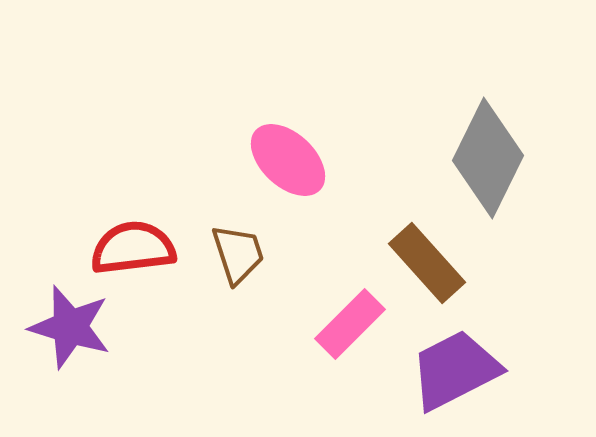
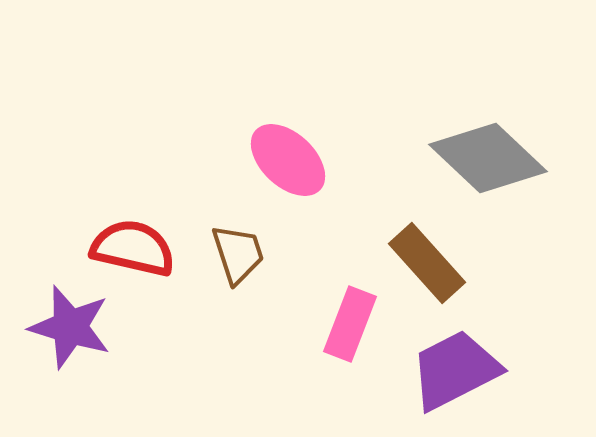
gray diamond: rotated 73 degrees counterclockwise
red semicircle: rotated 20 degrees clockwise
pink rectangle: rotated 24 degrees counterclockwise
